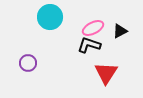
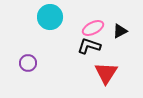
black L-shape: moved 1 px down
